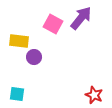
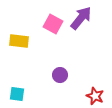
purple circle: moved 26 px right, 18 px down
red star: moved 1 px right, 1 px down
